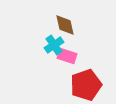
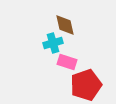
cyan cross: moved 1 px left, 2 px up; rotated 18 degrees clockwise
pink rectangle: moved 6 px down
